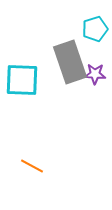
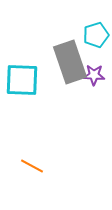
cyan pentagon: moved 1 px right, 6 px down
purple star: moved 1 px left, 1 px down
